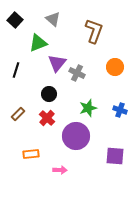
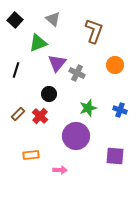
orange circle: moved 2 px up
red cross: moved 7 px left, 2 px up
orange rectangle: moved 1 px down
